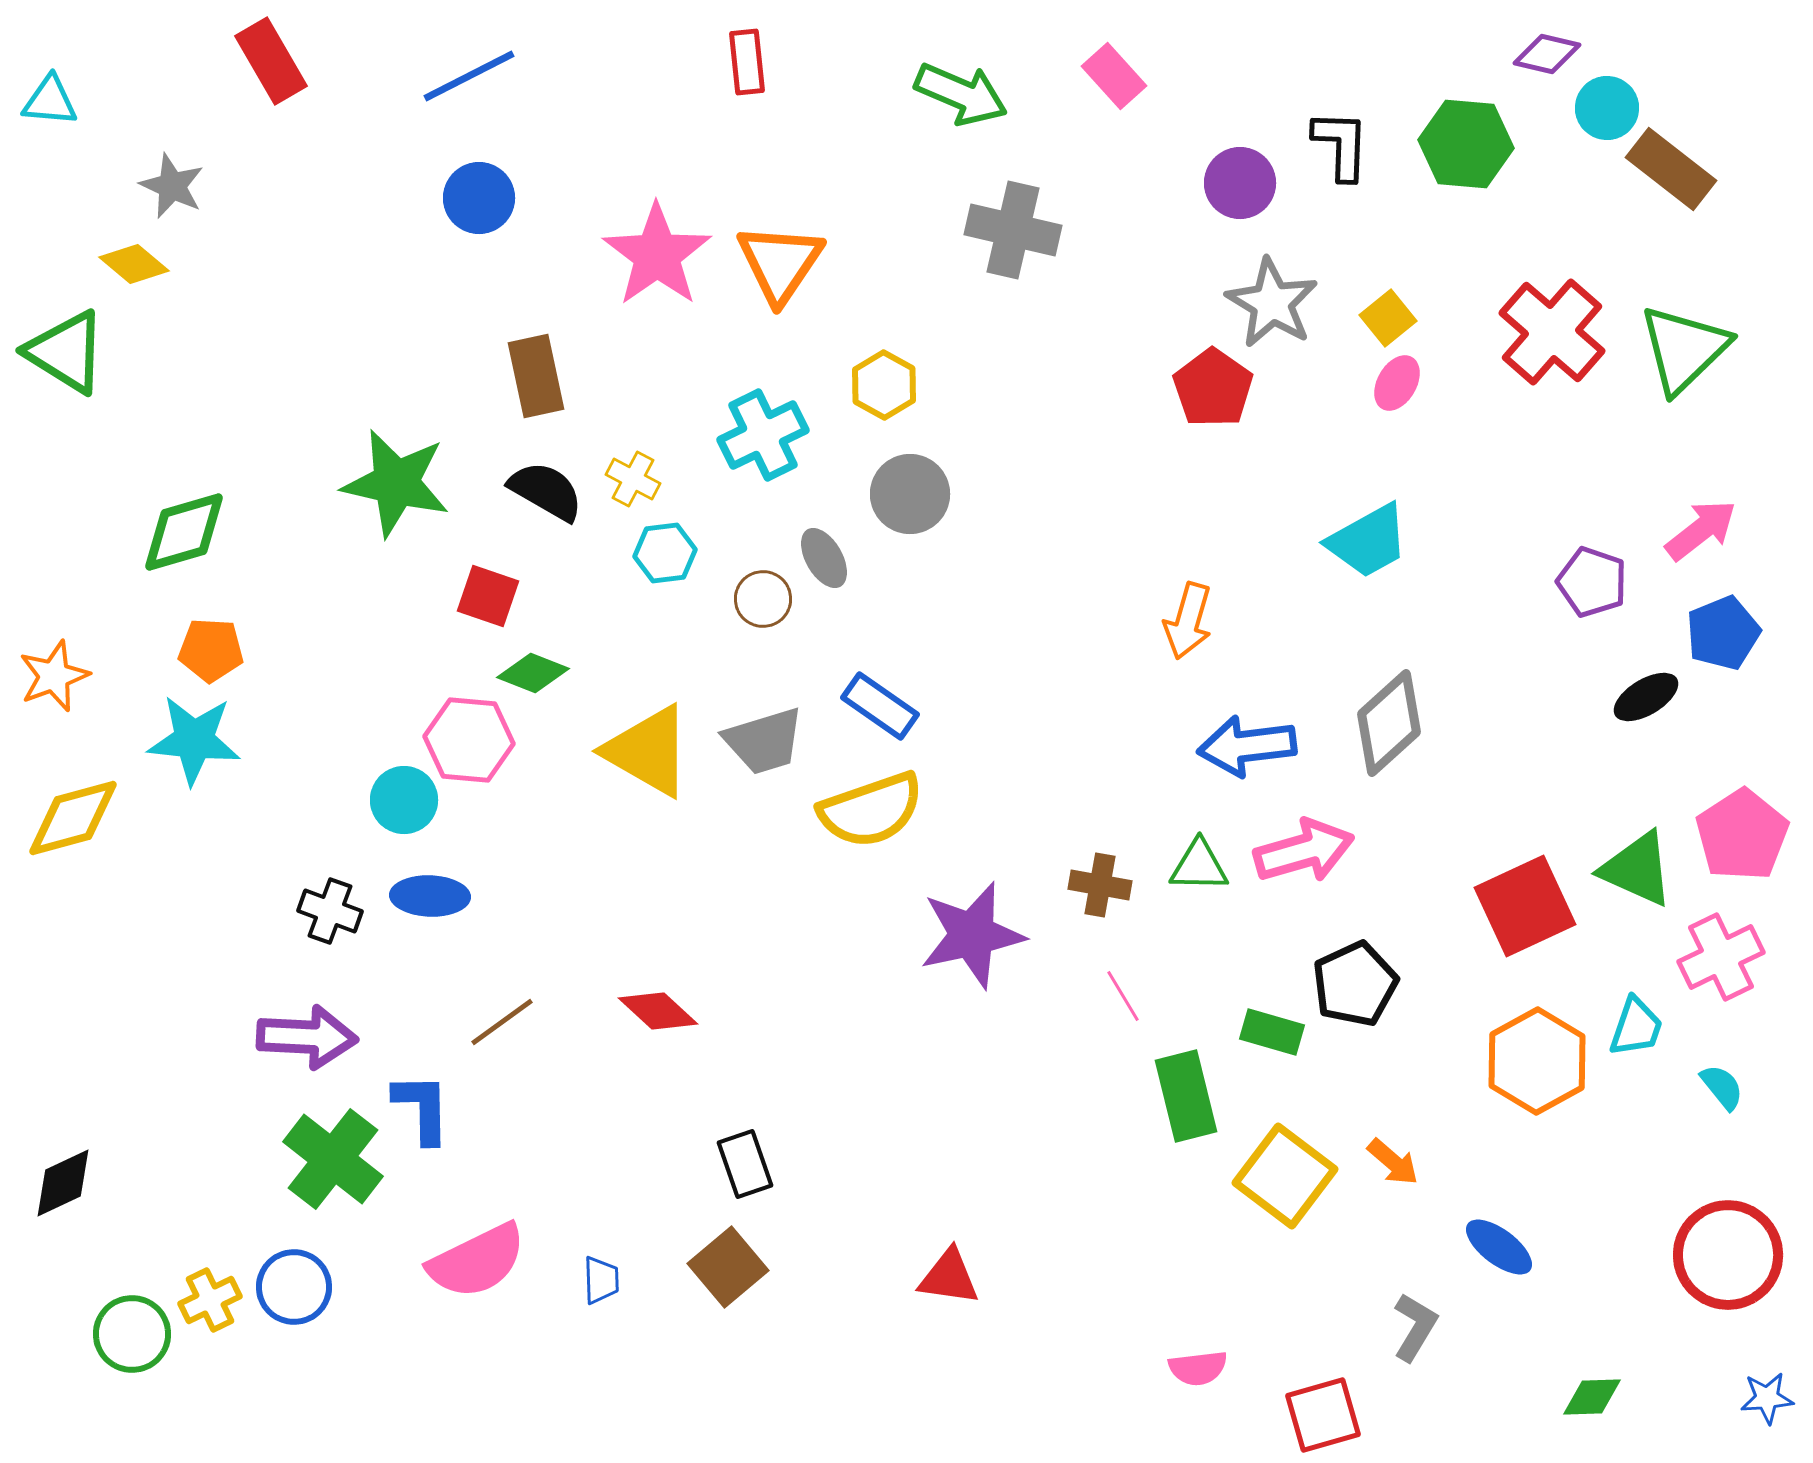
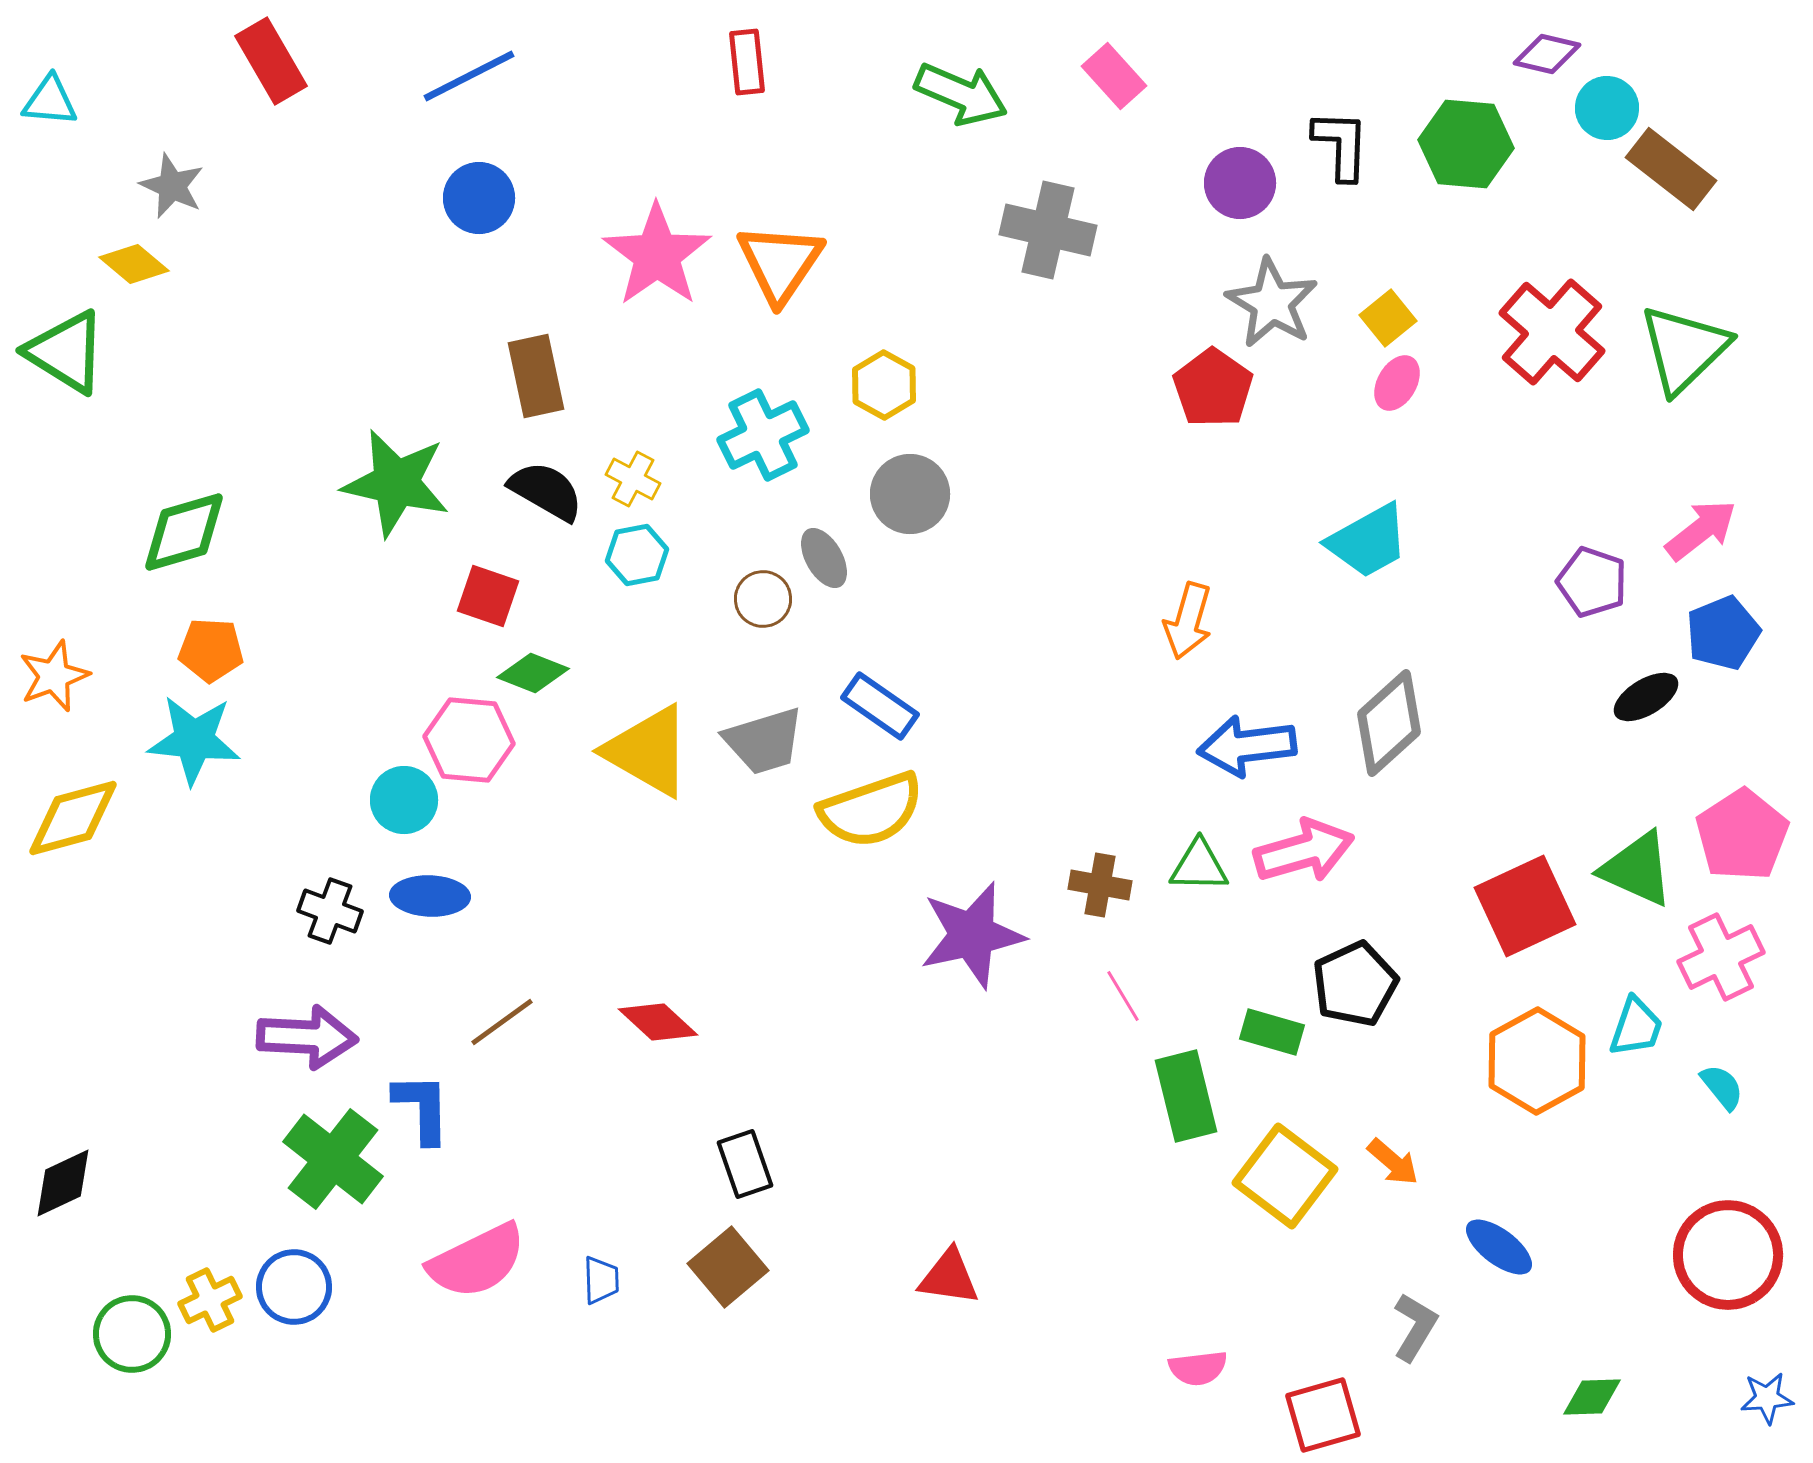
gray cross at (1013, 230): moved 35 px right
cyan hexagon at (665, 553): moved 28 px left, 2 px down; rotated 4 degrees counterclockwise
red diamond at (658, 1011): moved 11 px down
